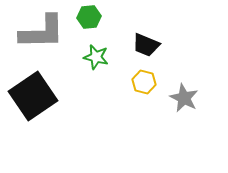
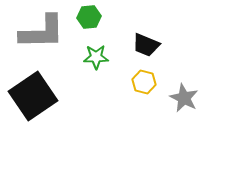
green star: rotated 15 degrees counterclockwise
